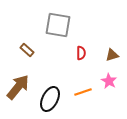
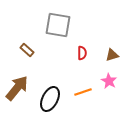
red semicircle: moved 1 px right
brown arrow: moved 1 px left, 1 px down
